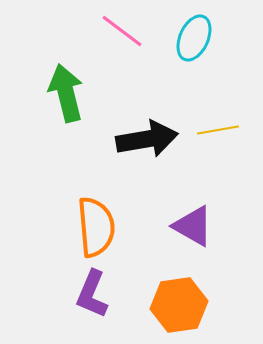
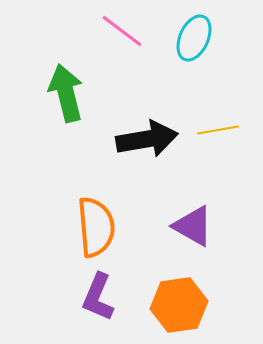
purple L-shape: moved 6 px right, 3 px down
